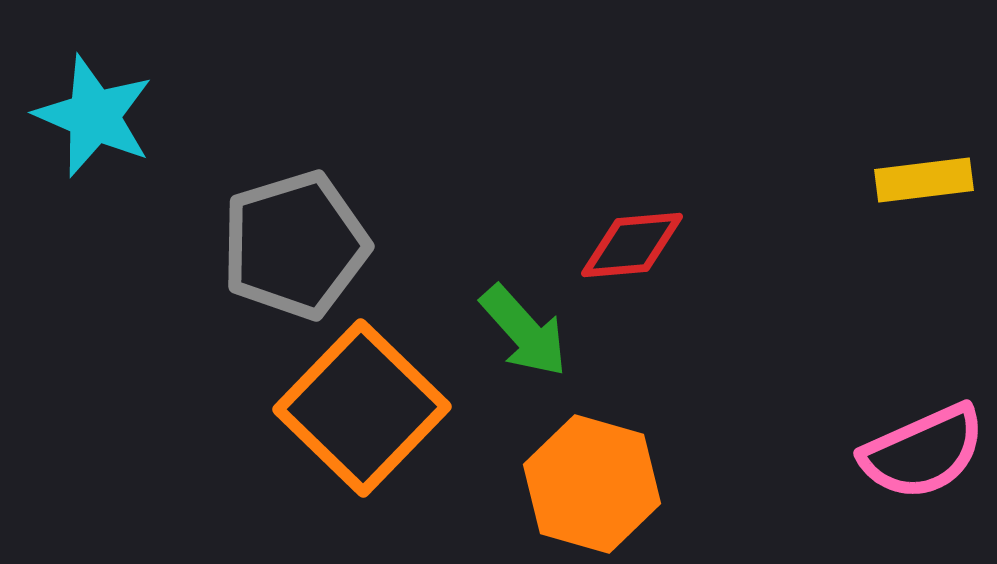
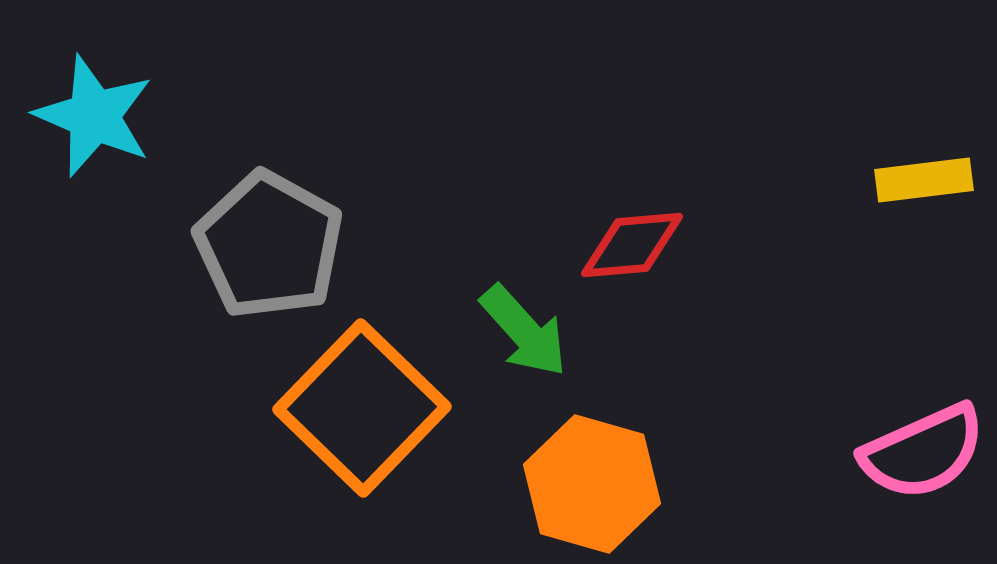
gray pentagon: moved 26 px left; rotated 26 degrees counterclockwise
